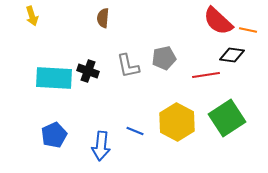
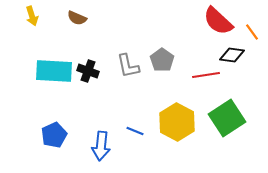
brown semicircle: moved 26 px left; rotated 72 degrees counterclockwise
orange line: moved 4 px right, 2 px down; rotated 42 degrees clockwise
gray pentagon: moved 2 px left, 2 px down; rotated 25 degrees counterclockwise
cyan rectangle: moved 7 px up
